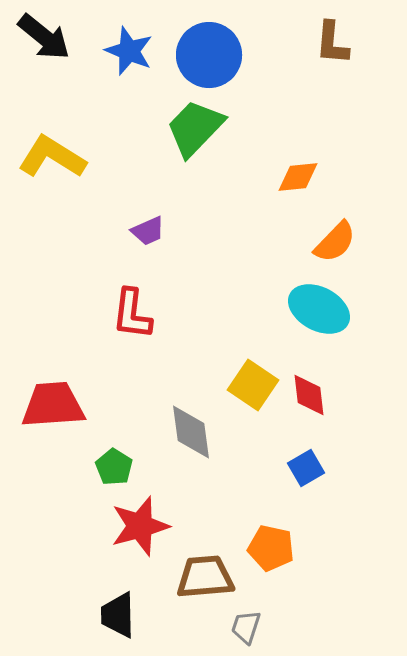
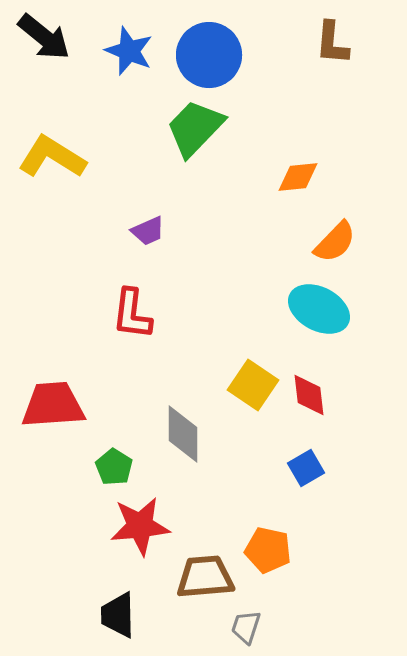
gray diamond: moved 8 px left, 2 px down; rotated 8 degrees clockwise
red star: rotated 10 degrees clockwise
orange pentagon: moved 3 px left, 2 px down
